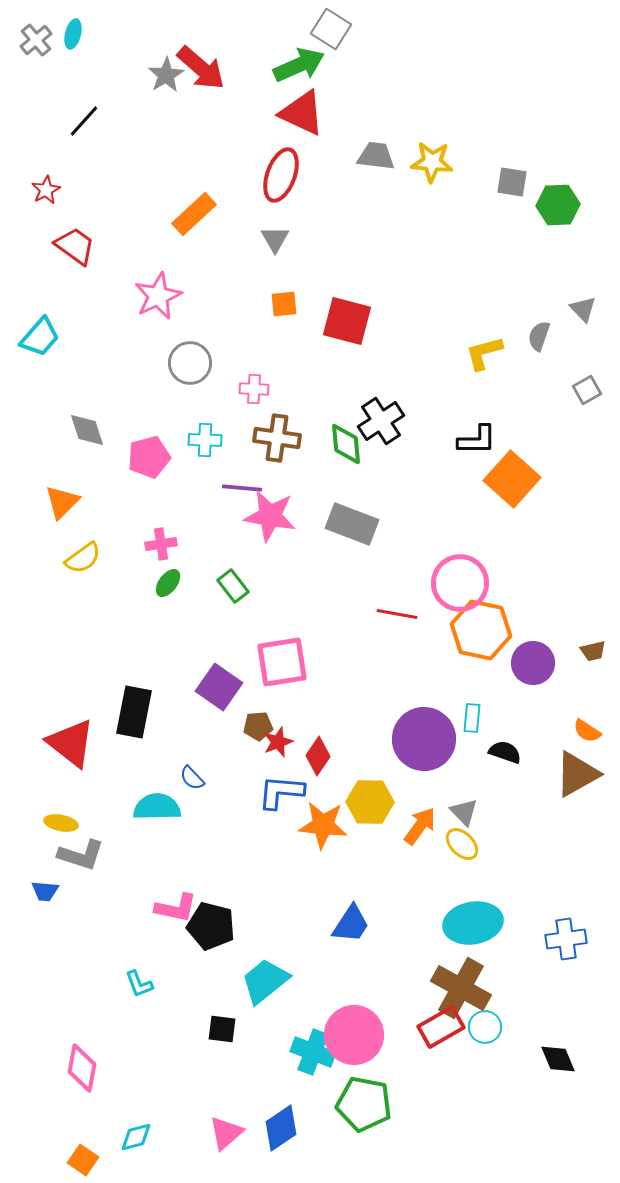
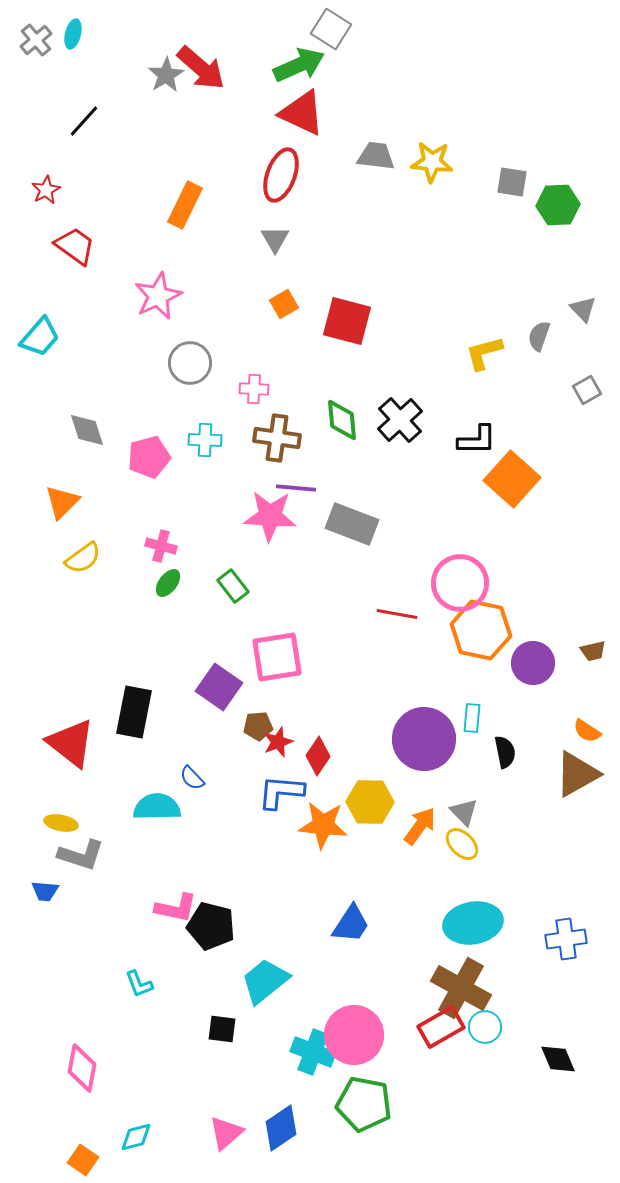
orange rectangle at (194, 214): moved 9 px left, 9 px up; rotated 21 degrees counterclockwise
orange square at (284, 304): rotated 24 degrees counterclockwise
black cross at (381, 421): moved 19 px right, 1 px up; rotated 9 degrees counterclockwise
green diamond at (346, 444): moved 4 px left, 24 px up
purple line at (242, 488): moved 54 px right
pink star at (270, 516): rotated 6 degrees counterclockwise
pink cross at (161, 544): moved 2 px down; rotated 24 degrees clockwise
pink square at (282, 662): moved 5 px left, 5 px up
black semicircle at (505, 752): rotated 60 degrees clockwise
